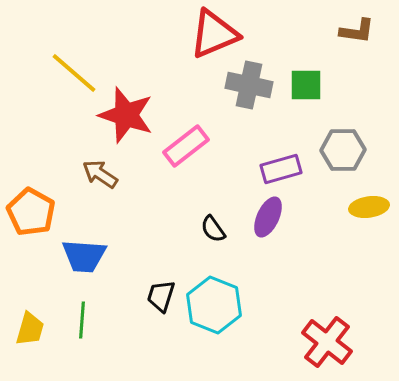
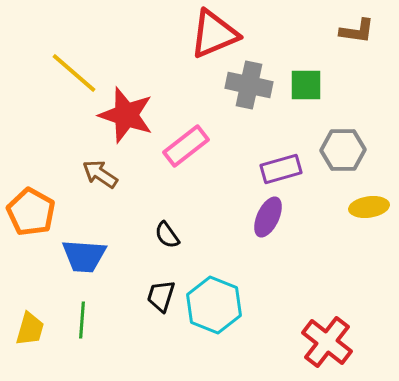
black semicircle: moved 46 px left, 6 px down
